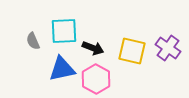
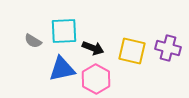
gray semicircle: rotated 36 degrees counterclockwise
purple cross: rotated 20 degrees counterclockwise
